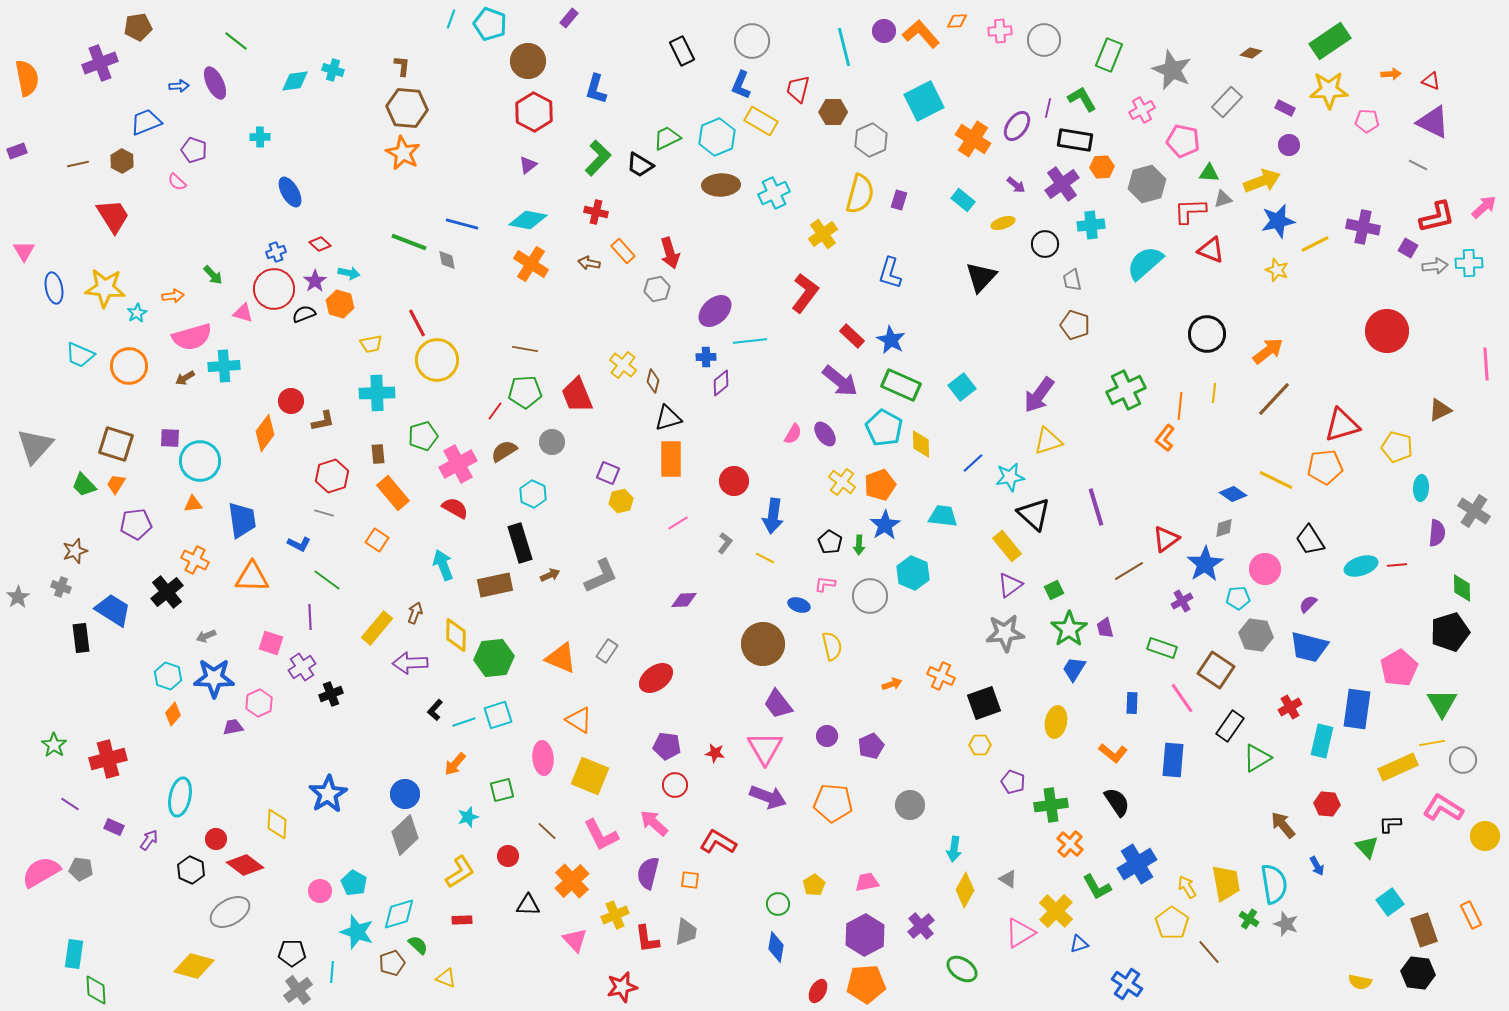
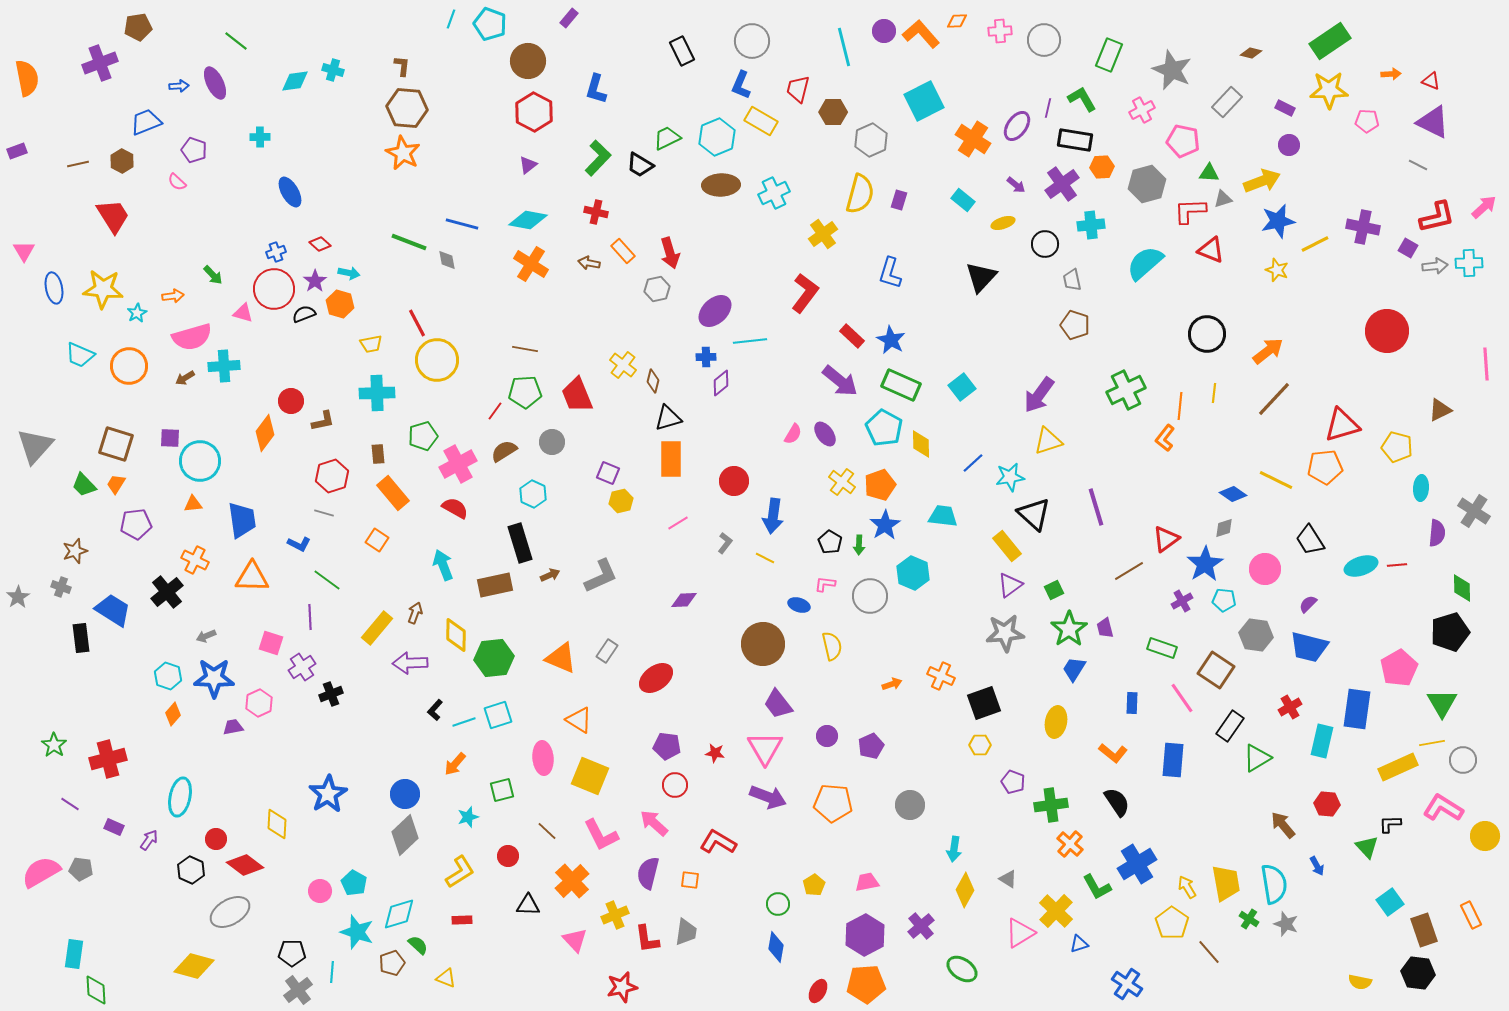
yellow star at (105, 288): moved 2 px left, 1 px down
cyan pentagon at (1238, 598): moved 14 px left, 2 px down; rotated 10 degrees clockwise
